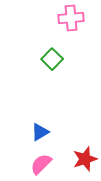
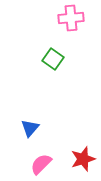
green square: moved 1 px right; rotated 10 degrees counterclockwise
blue triangle: moved 10 px left, 4 px up; rotated 18 degrees counterclockwise
red star: moved 2 px left
